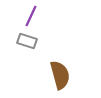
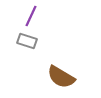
brown semicircle: moved 1 px right, 2 px down; rotated 136 degrees clockwise
